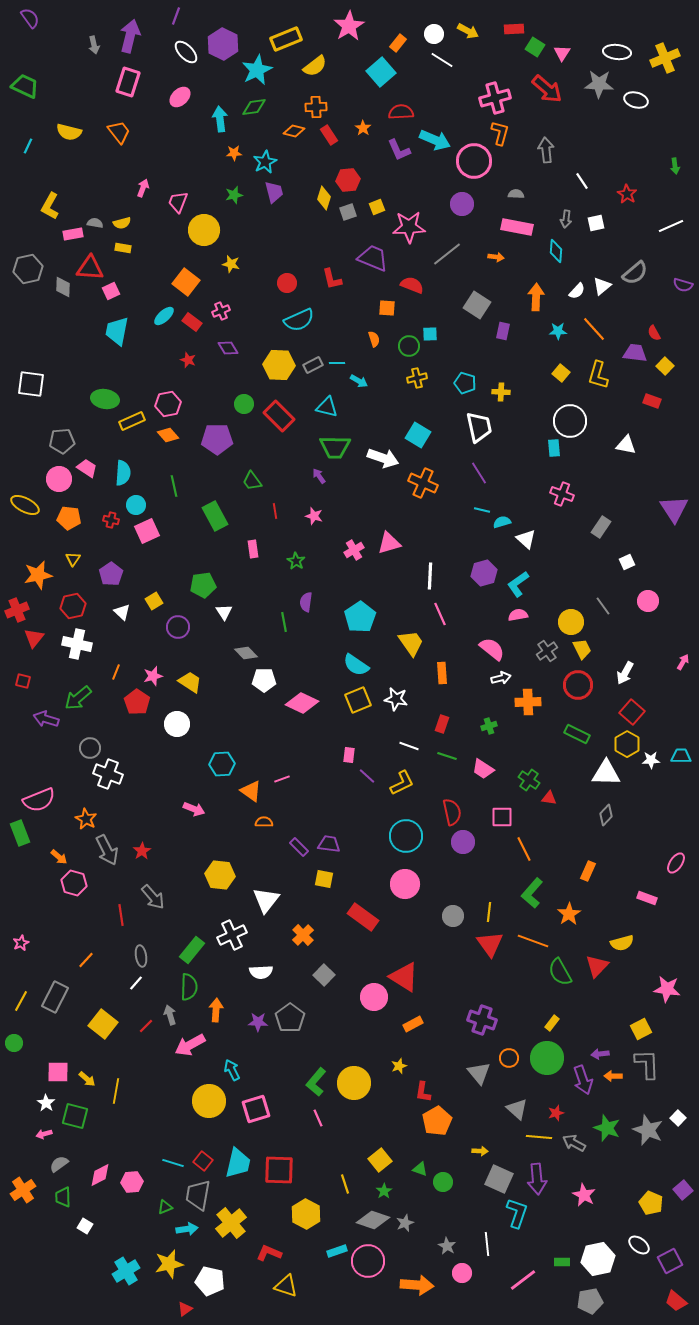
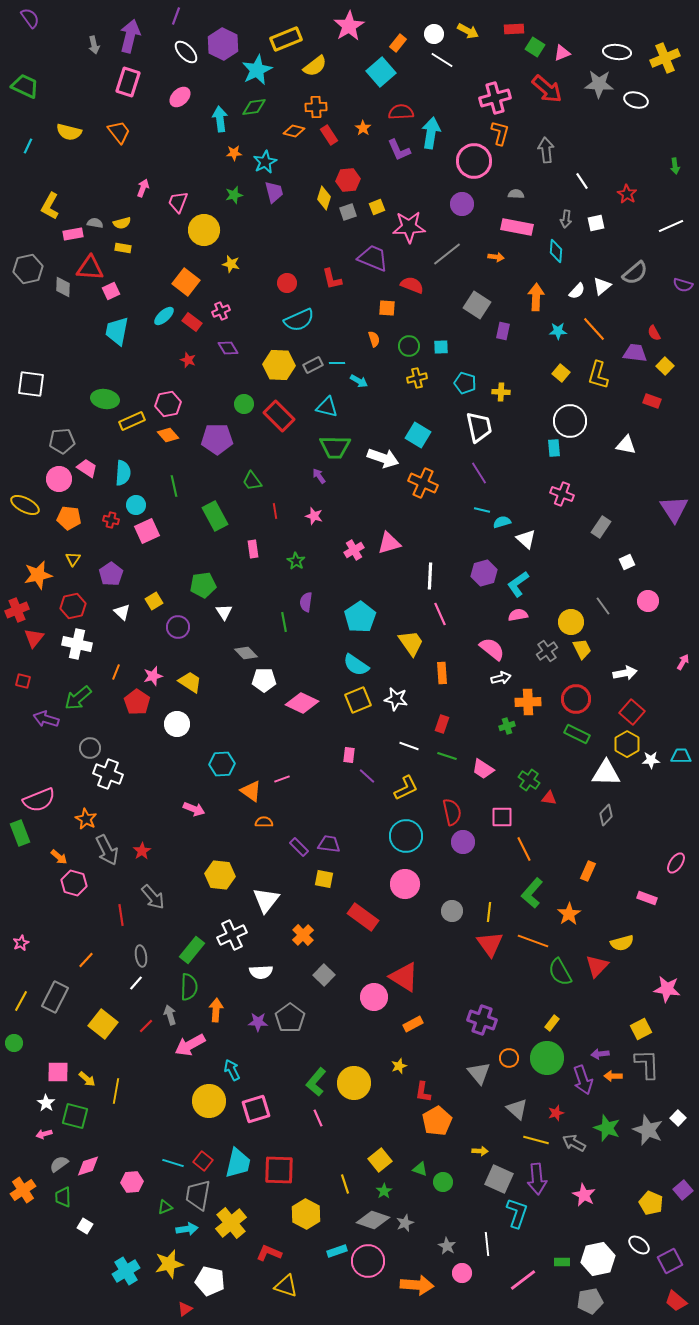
pink triangle at (562, 53): rotated 36 degrees clockwise
cyan arrow at (435, 140): moved 4 px left, 7 px up; rotated 104 degrees counterclockwise
cyan square at (430, 334): moved 11 px right, 13 px down
white arrow at (625, 673): rotated 130 degrees counterclockwise
red circle at (578, 685): moved 2 px left, 14 px down
green cross at (489, 726): moved 18 px right
yellow L-shape at (402, 783): moved 4 px right, 5 px down
gray circle at (453, 916): moved 1 px left, 5 px up
yellow line at (539, 1137): moved 3 px left, 3 px down; rotated 10 degrees clockwise
pink diamond at (100, 1175): moved 12 px left, 9 px up; rotated 10 degrees clockwise
